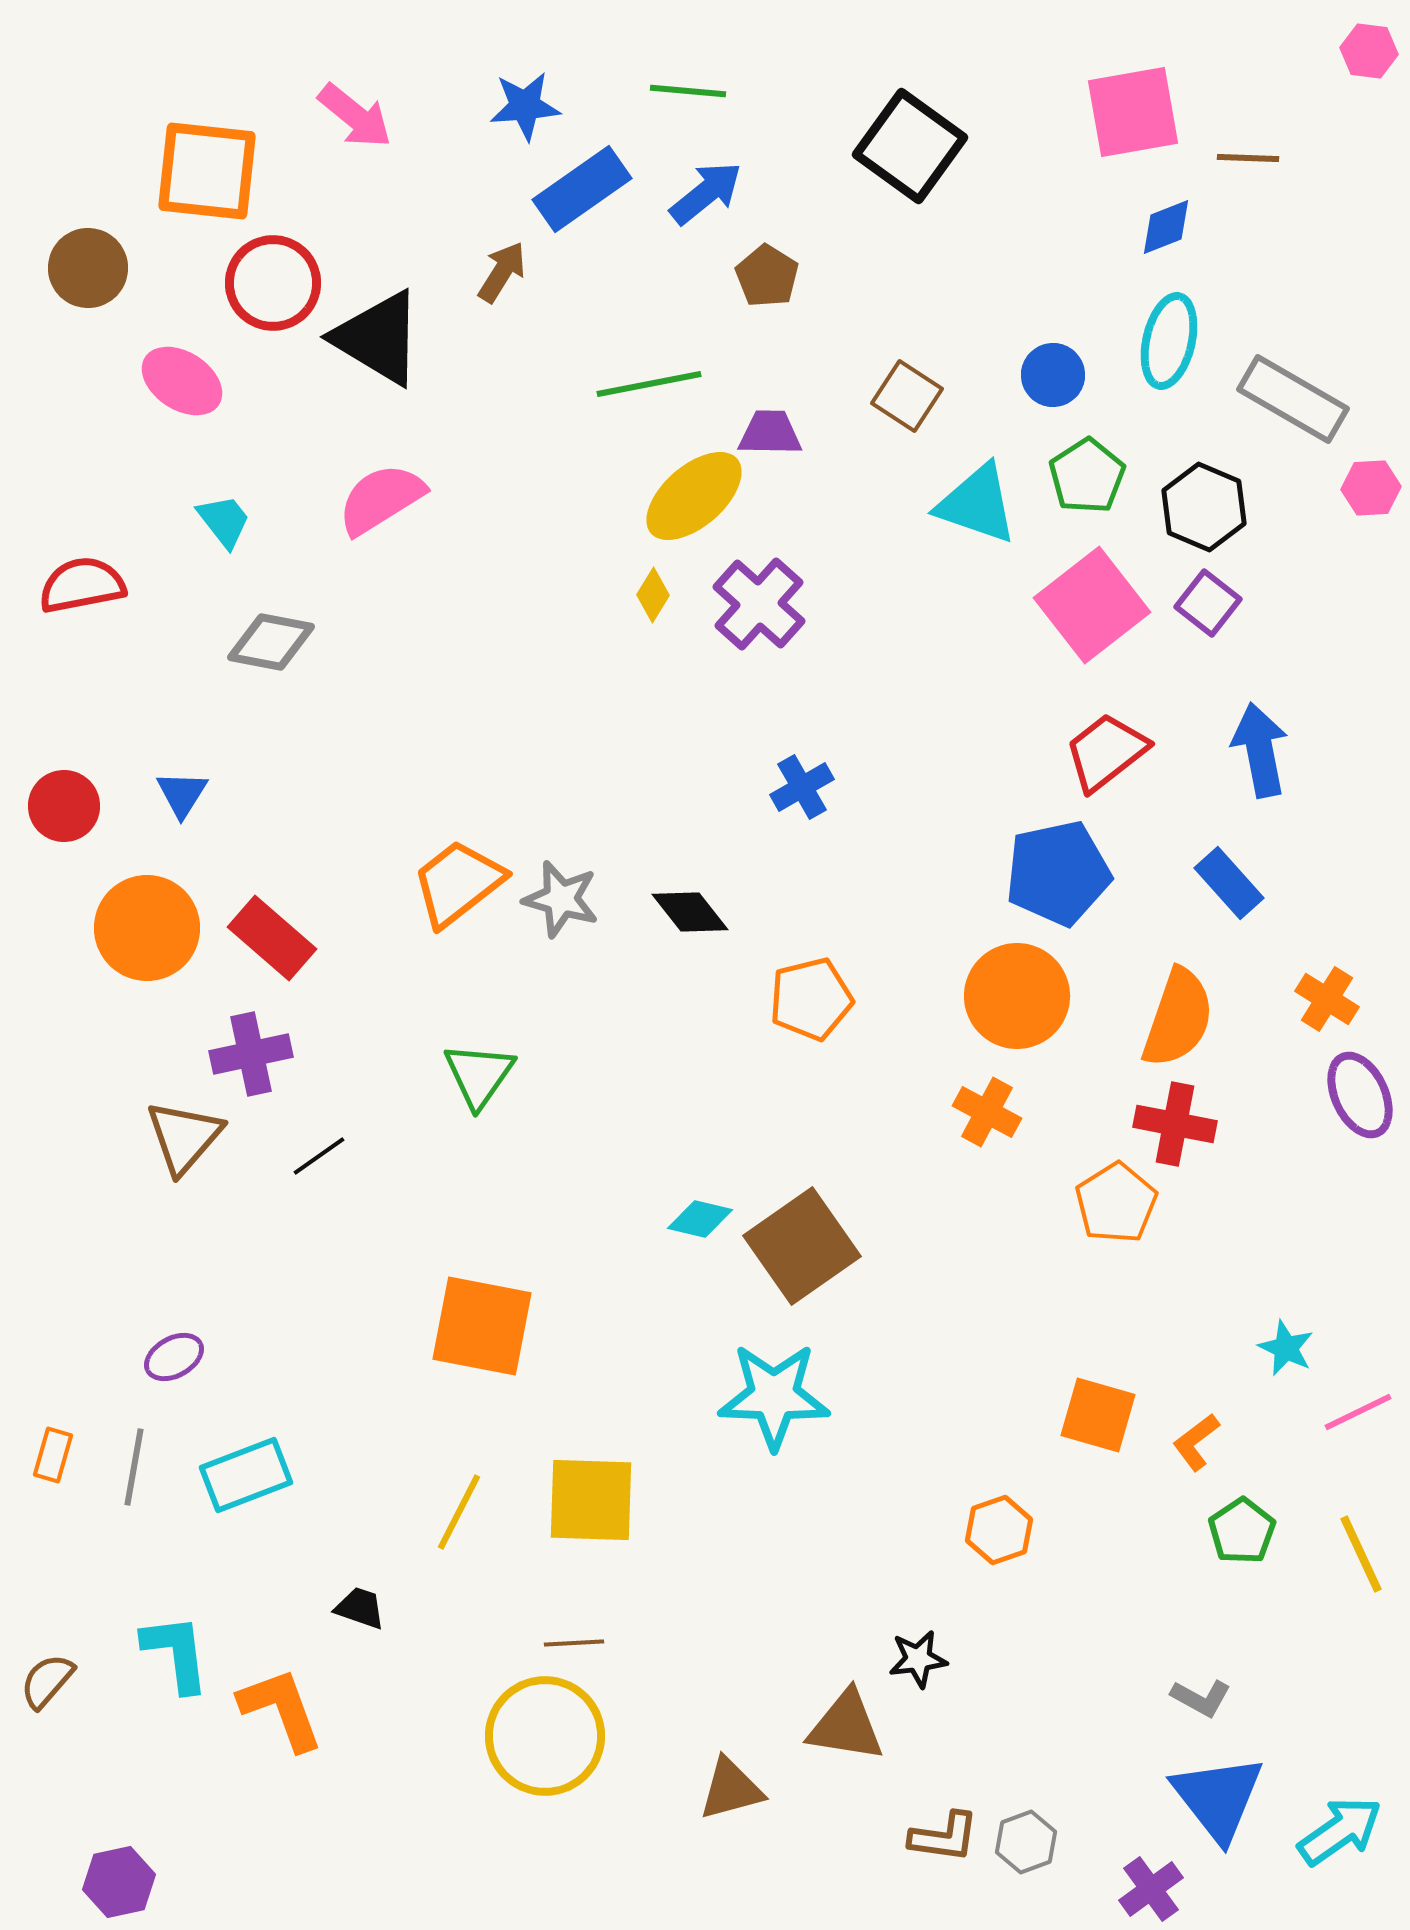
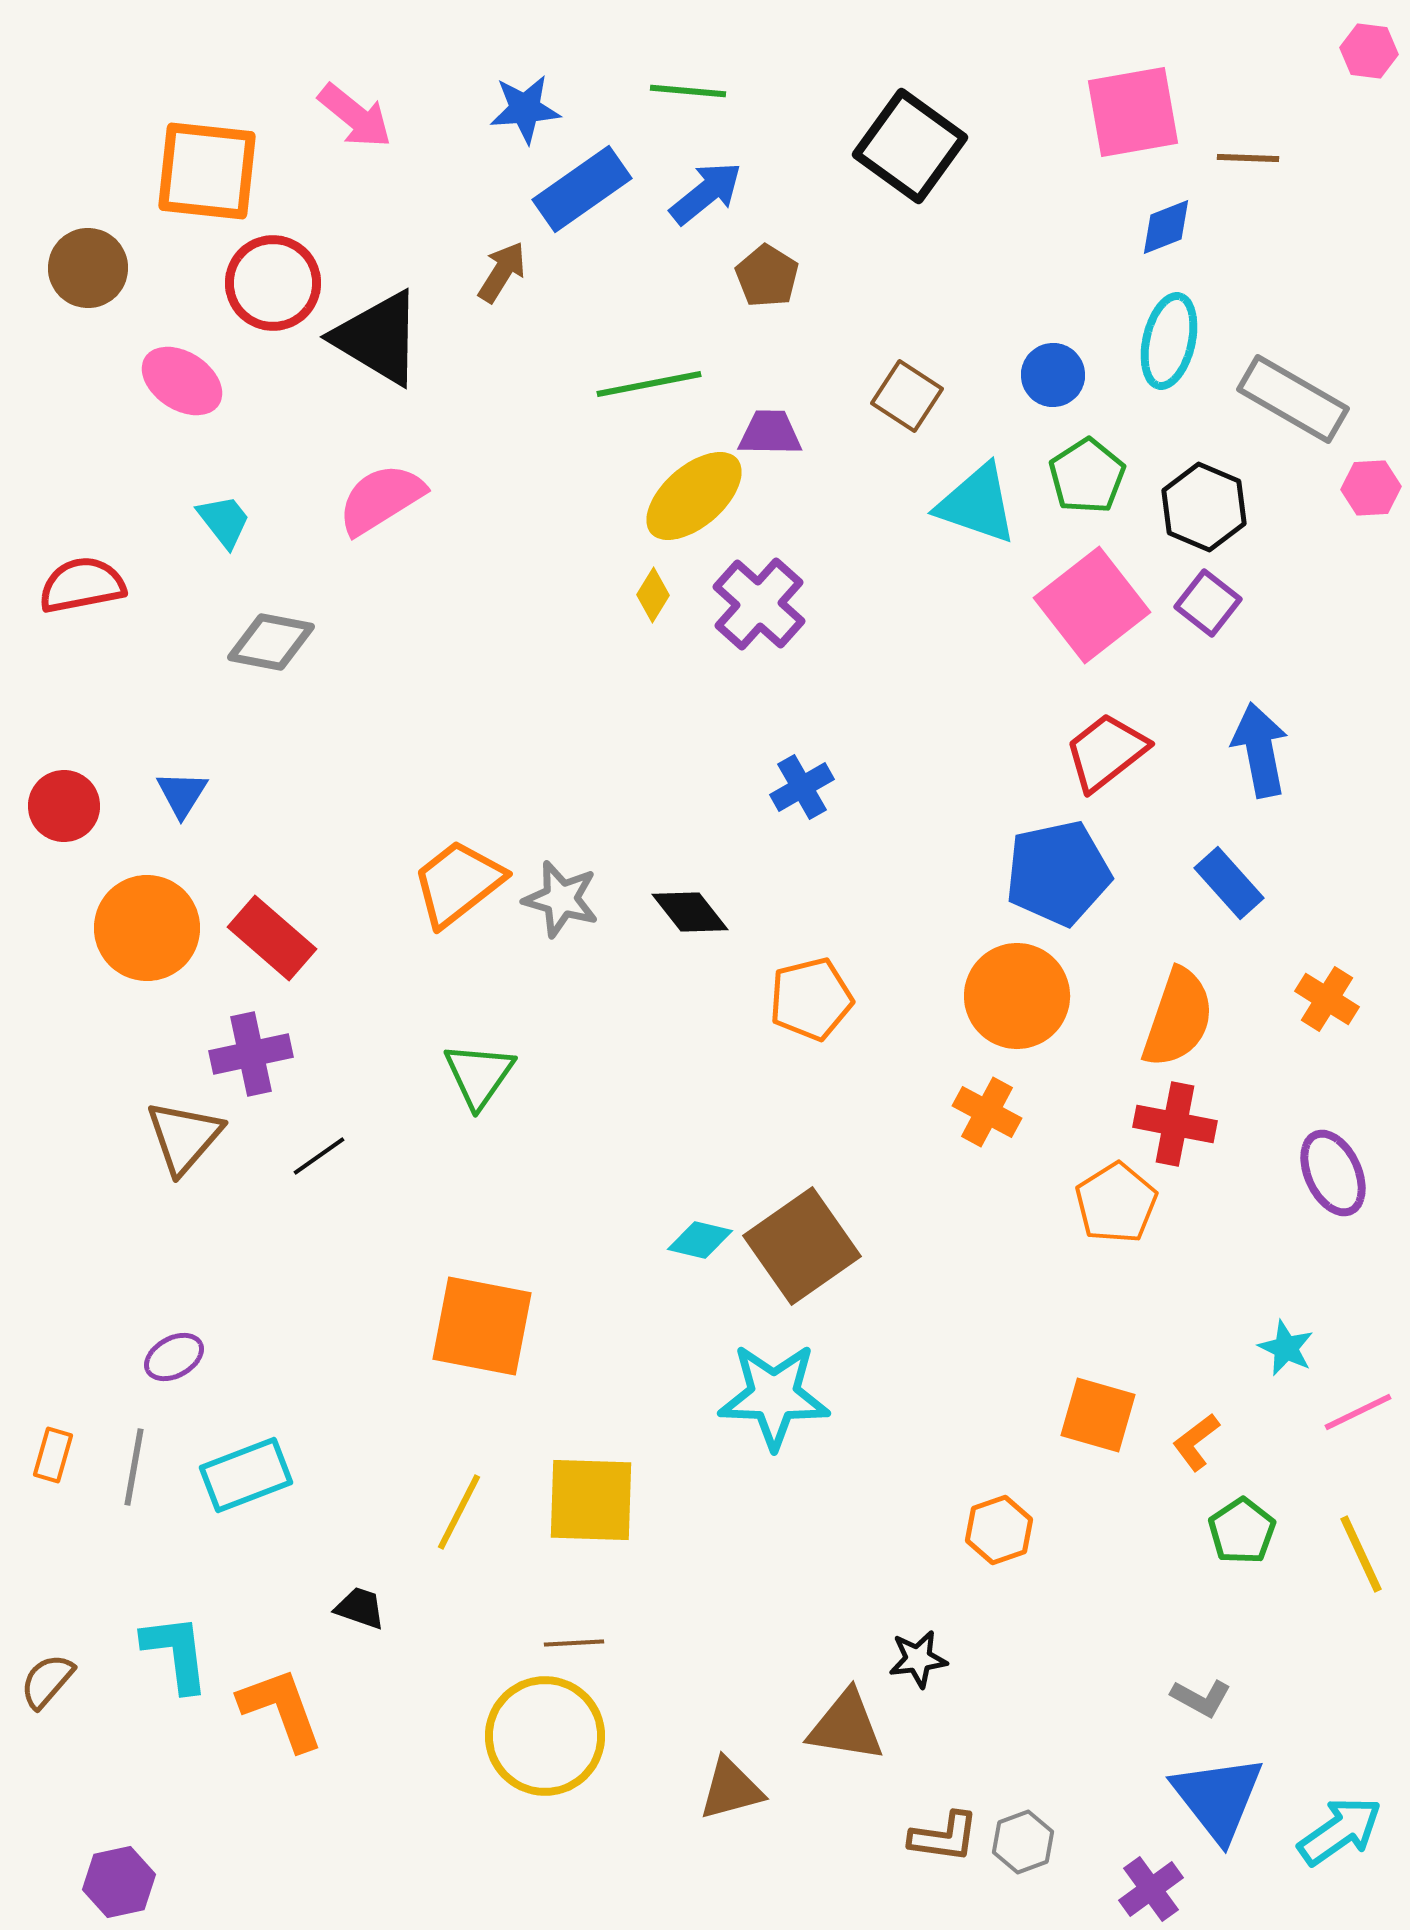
blue star at (525, 106): moved 3 px down
purple ellipse at (1360, 1095): moved 27 px left, 78 px down
cyan diamond at (700, 1219): moved 21 px down
gray hexagon at (1026, 1842): moved 3 px left
